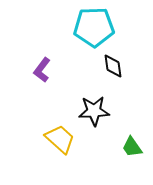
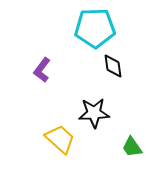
cyan pentagon: moved 1 px right, 1 px down
black star: moved 2 px down
